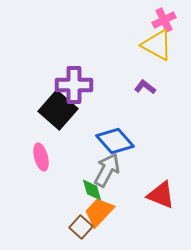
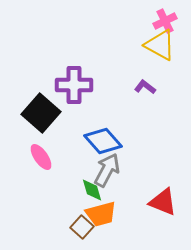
pink cross: moved 1 px right, 1 px down
yellow triangle: moved 3 px right
black square: moved 17 px left, 3 px down
blue diamond: moved 12 px left
pink ellipse: rotated 20 degrees counterclockwise
red triangle: moved 2 px right, 7 px down
orange trapezoid: moved 2 px right, 2 px down; rotated 148 degrees counterclockwise
brown square: moved 1 px right
